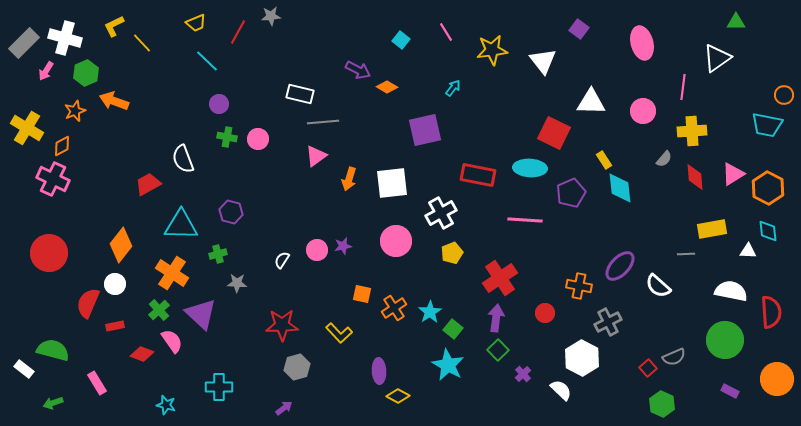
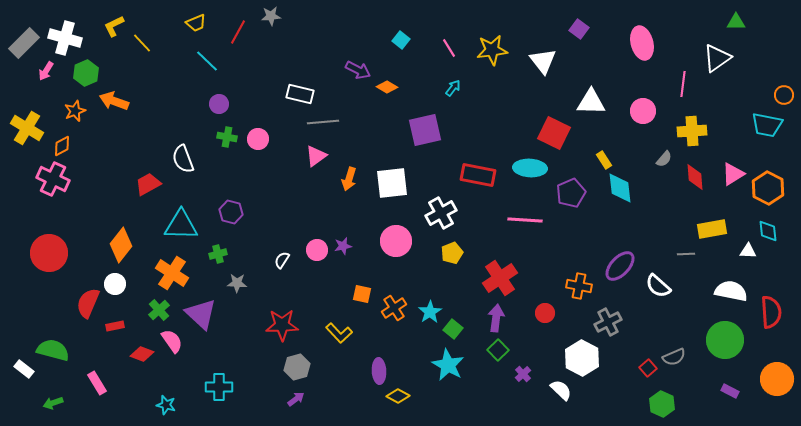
pink line at (446, 32): moved 3 px right, 16 px down
pink line at (683, 87): moved 3 px up
purple arrow at (284, 408): moved 12 px right, 9 px up
